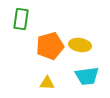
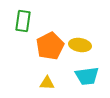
green rectangle: moved 2 px right, 2 px down
orange pentagon: rotated 12 degrees counterclockwise
